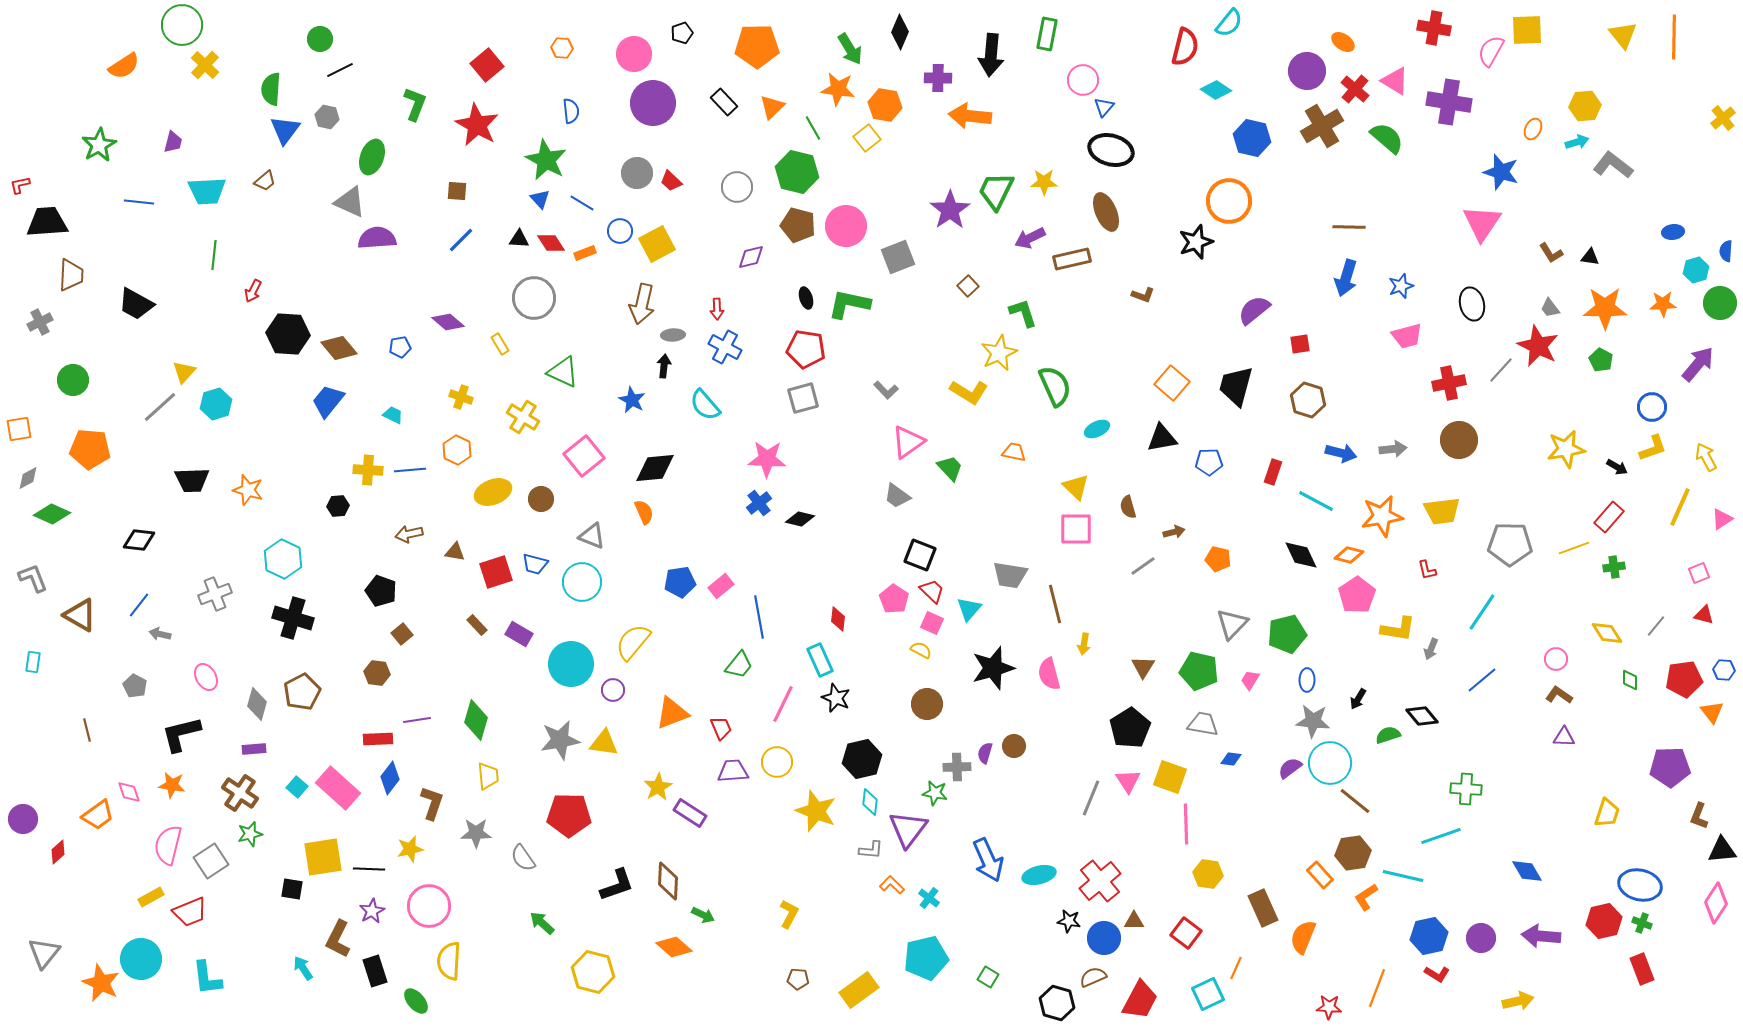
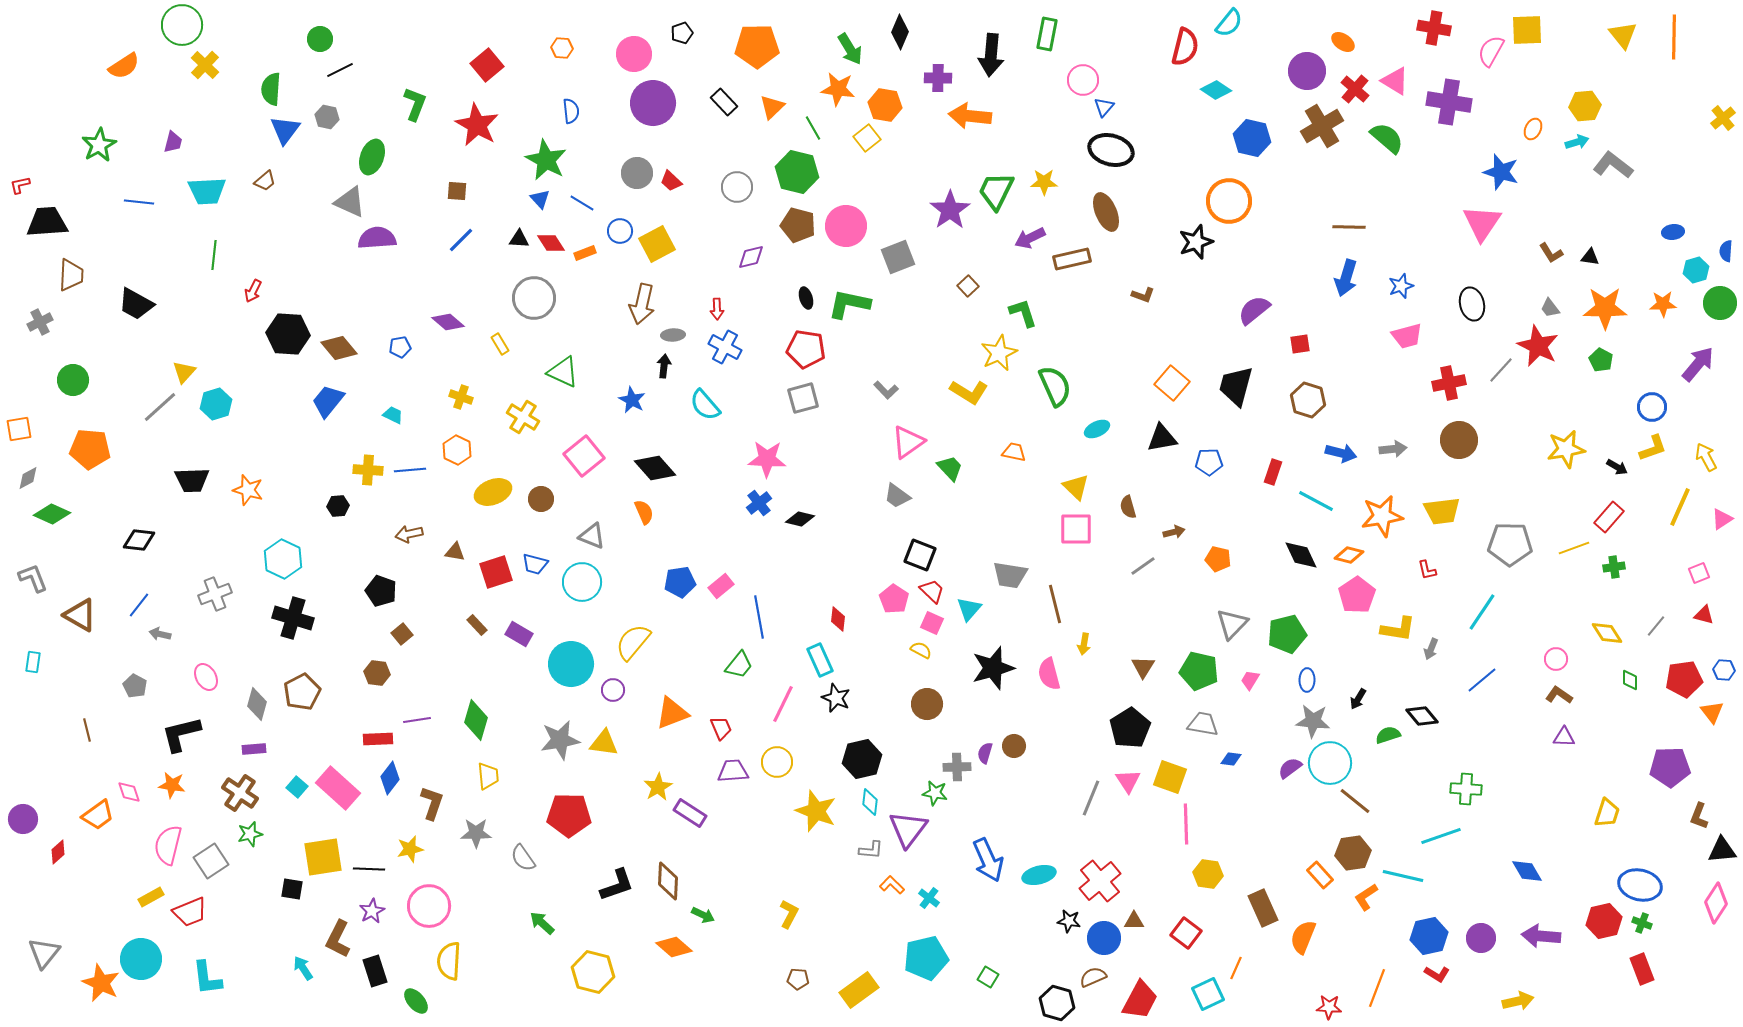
black diamond at (655, 468): rotated 54 degrees clockwise
